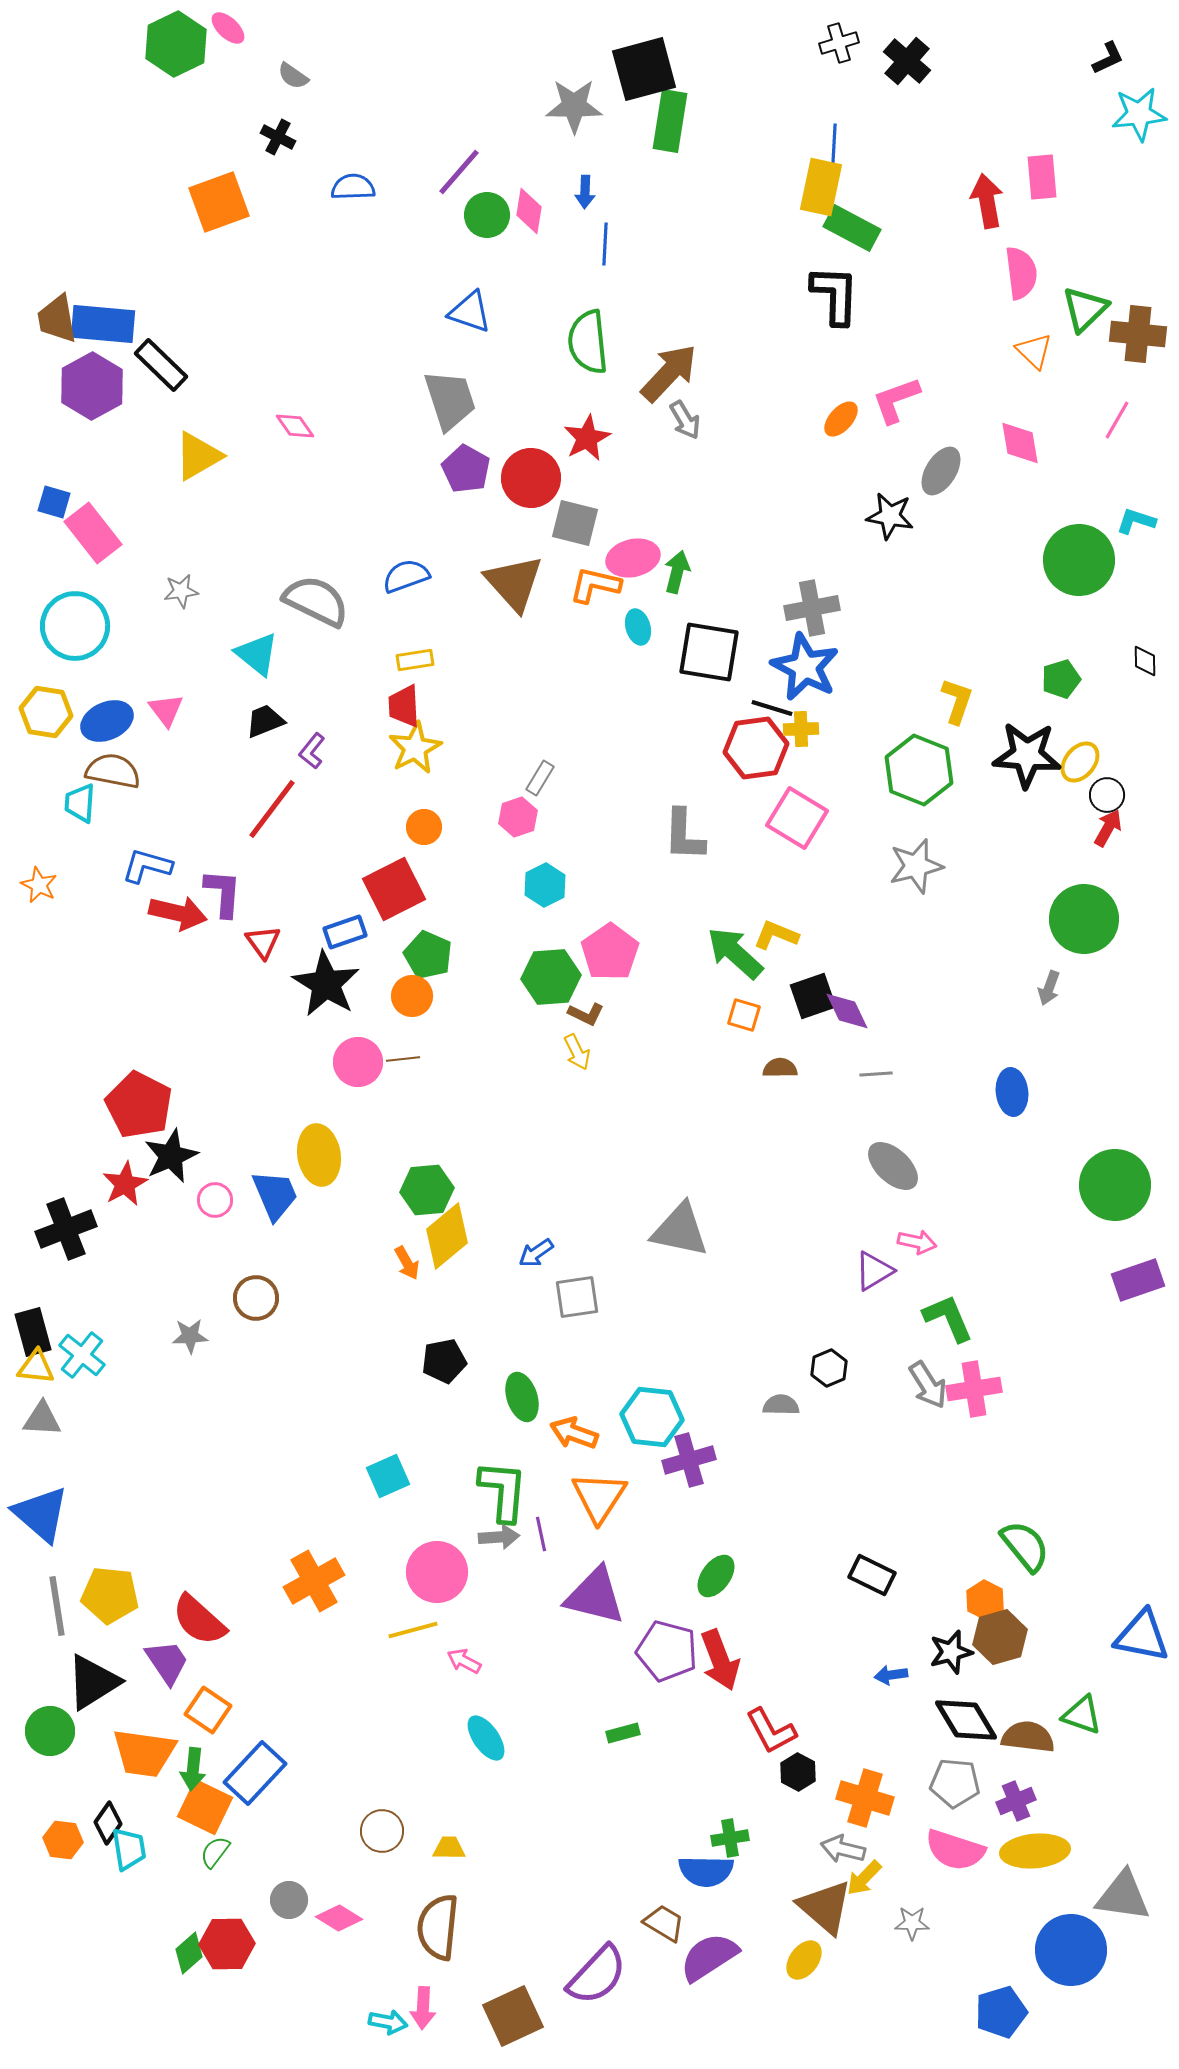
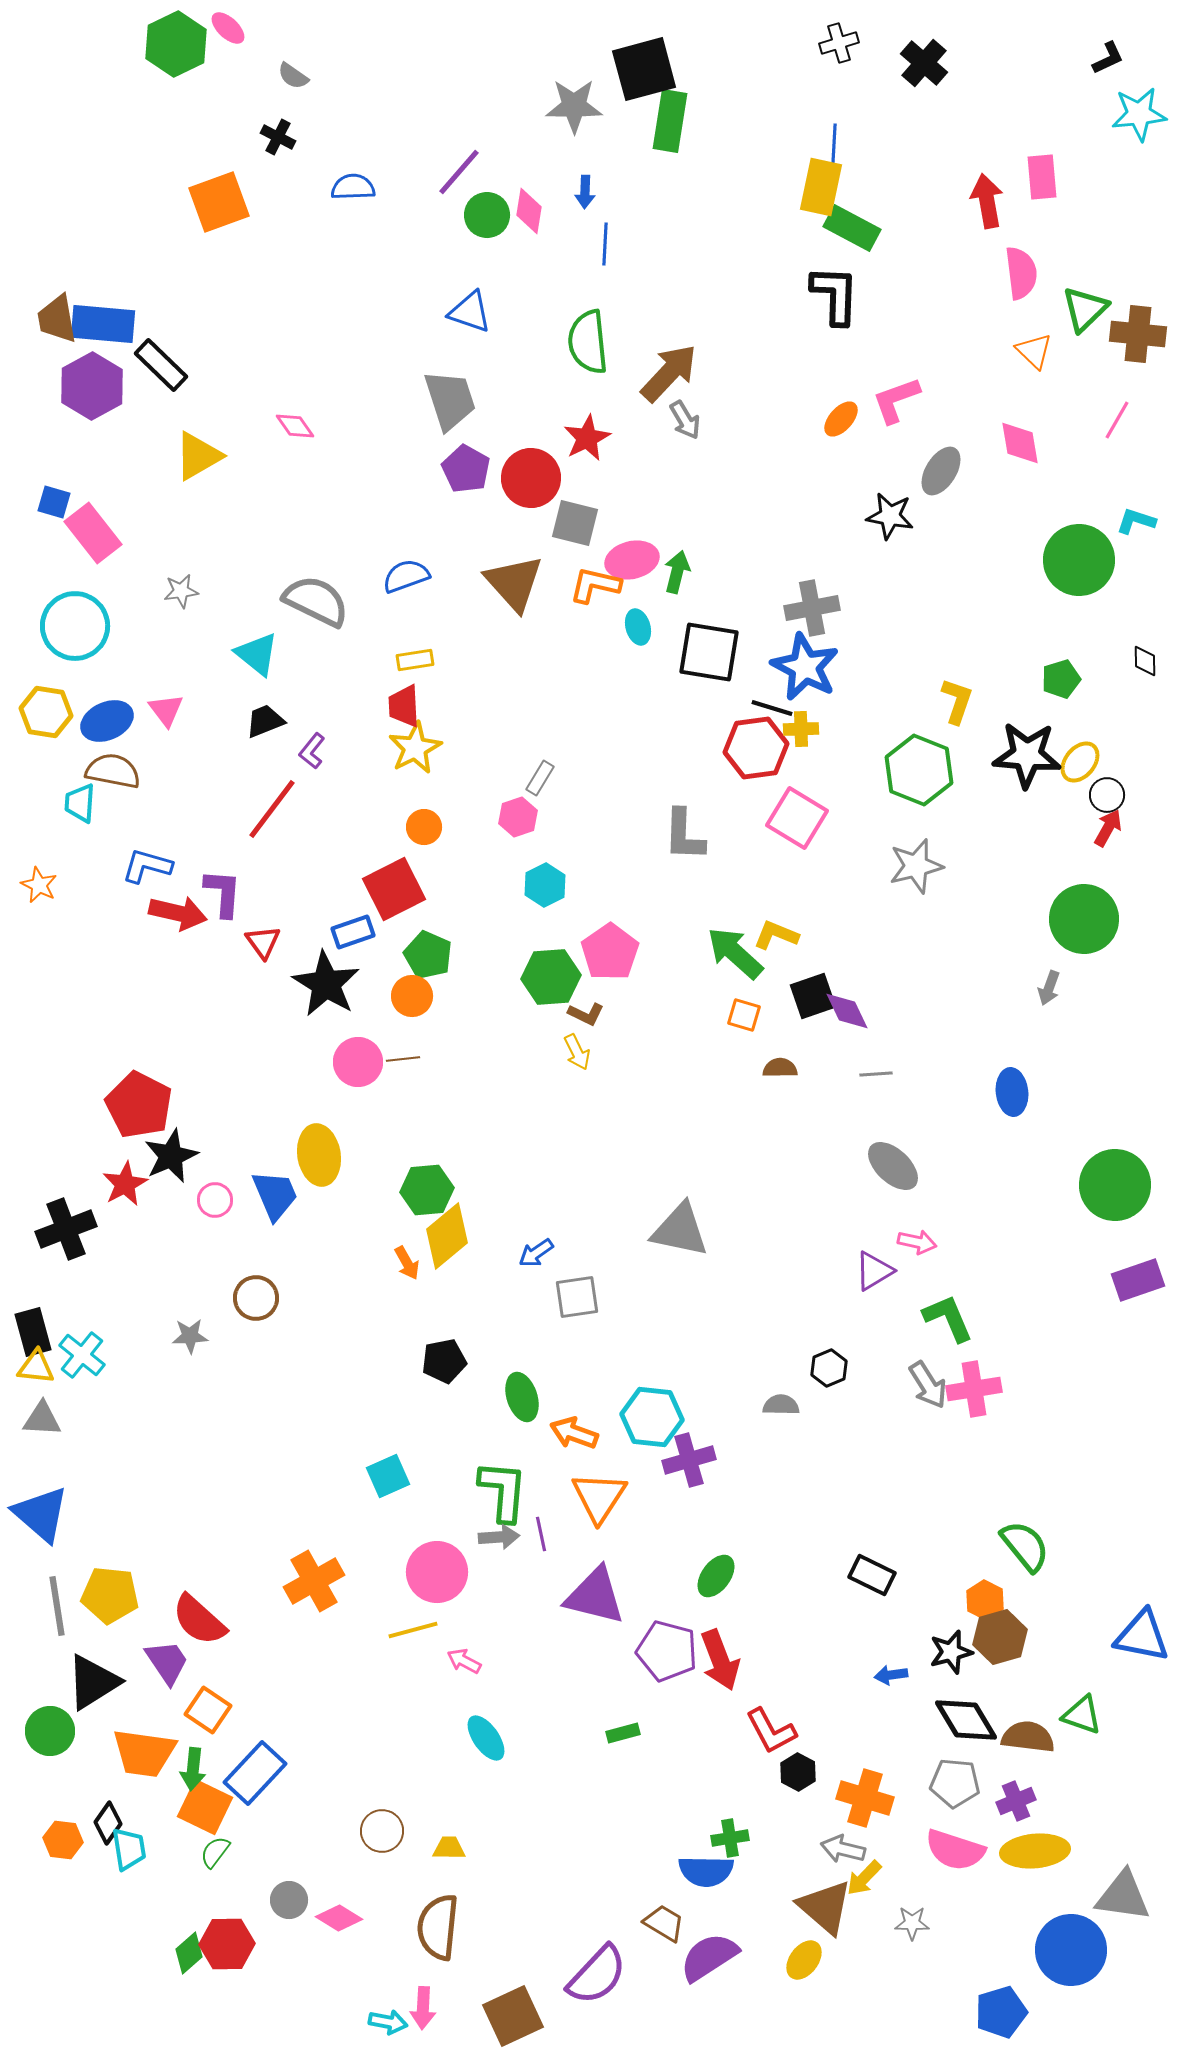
black cross at (907, 61): moved 17 px right, 2 px down
pink ellipse at (633, 558): moved 1 px left, 2 px down
blue rectangle at (345, 932): moved 8 px right
